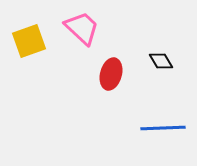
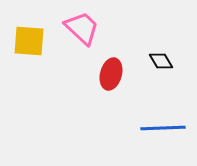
yellow square: rotated 24 degrees clockwise
